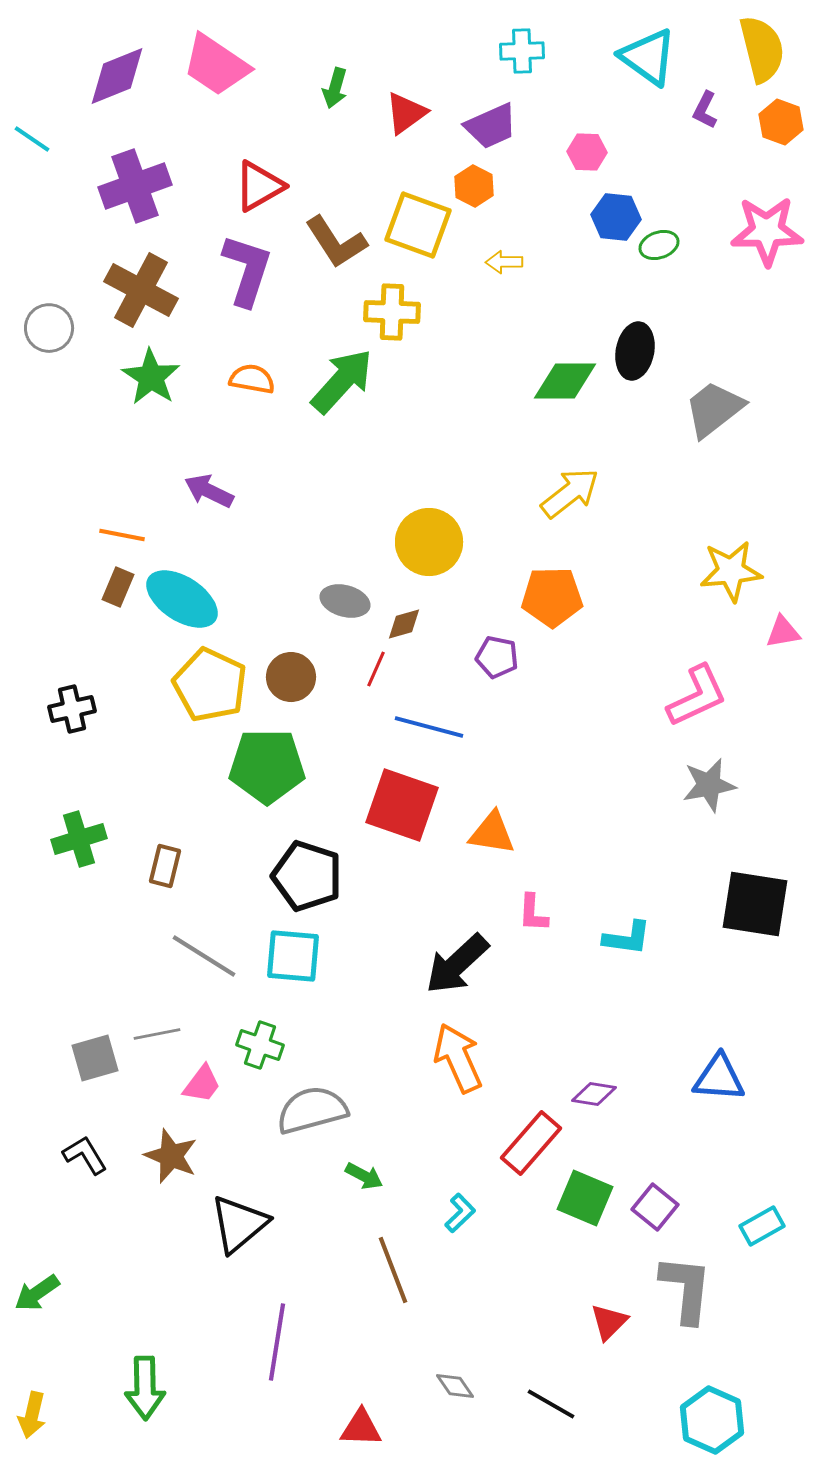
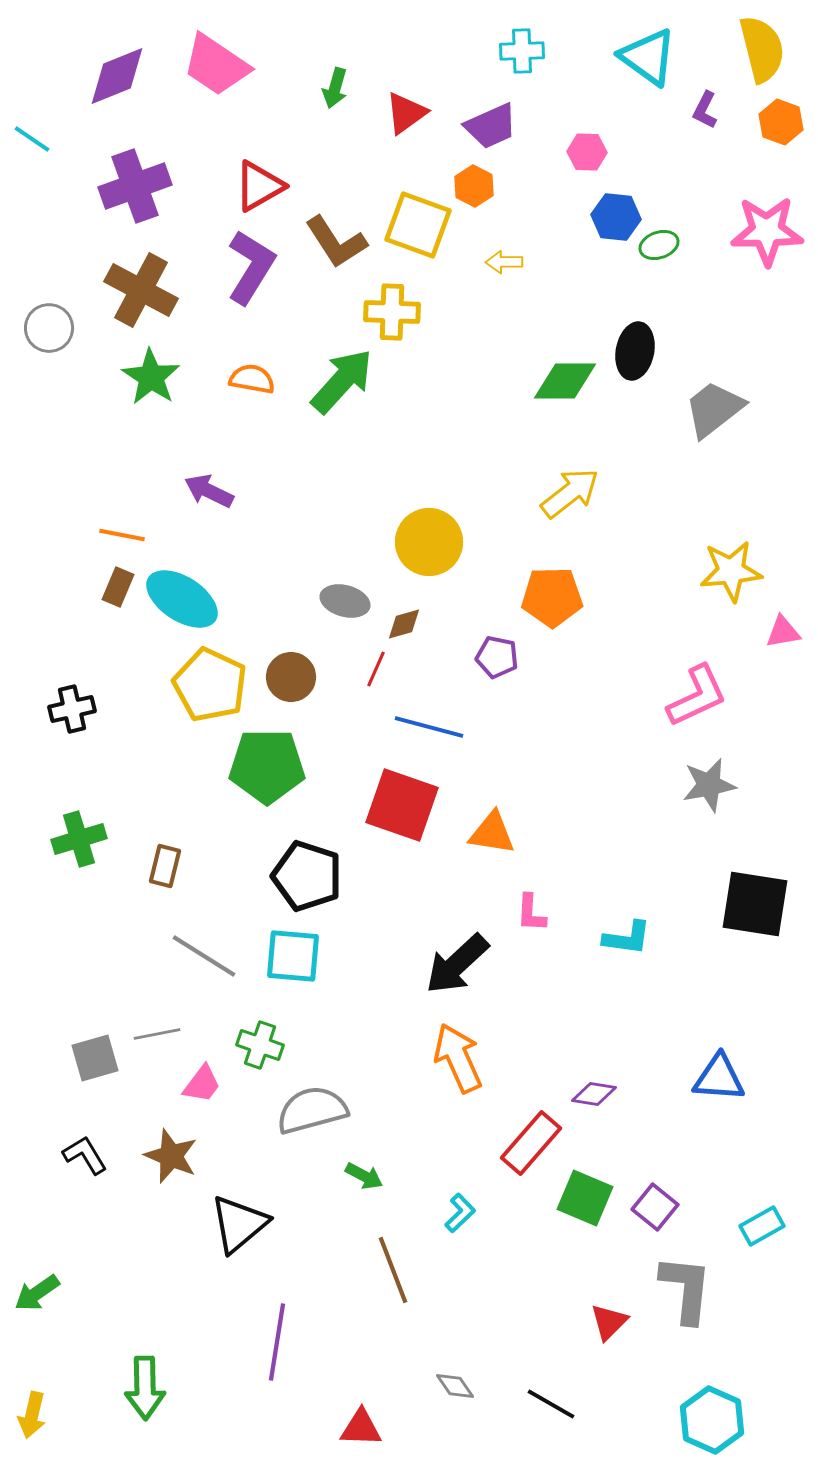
purple L-shape at (247, 270): moved 4 px right, 3 px up; rotated 14 degrees clockwise
pink L-shape at (533, 913): moved 2 px left
